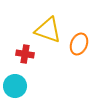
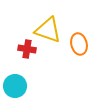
orange ellipse: rotated 35 degrees counterclockwise
red cross: moved 2 px right, 5 px up
